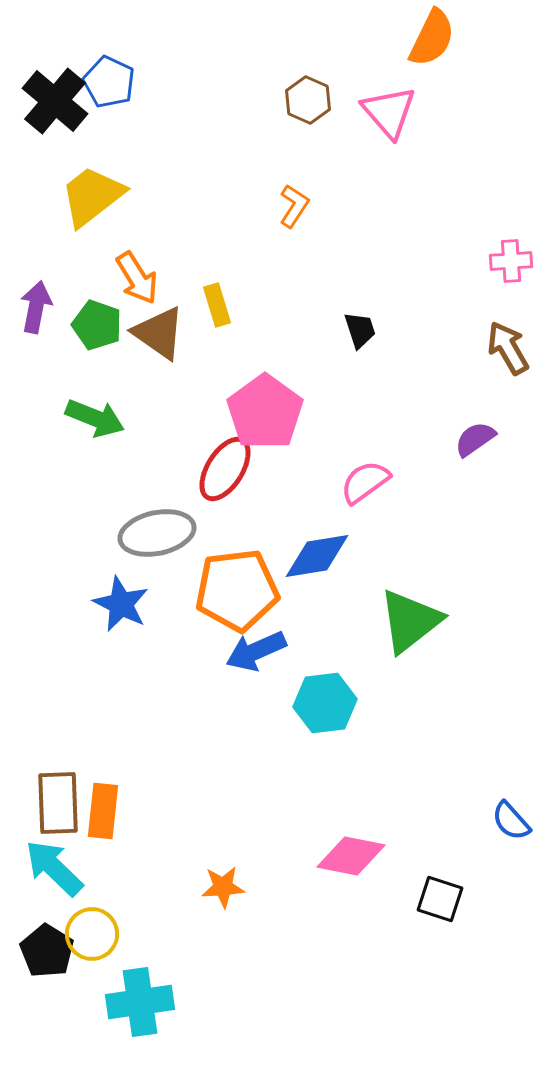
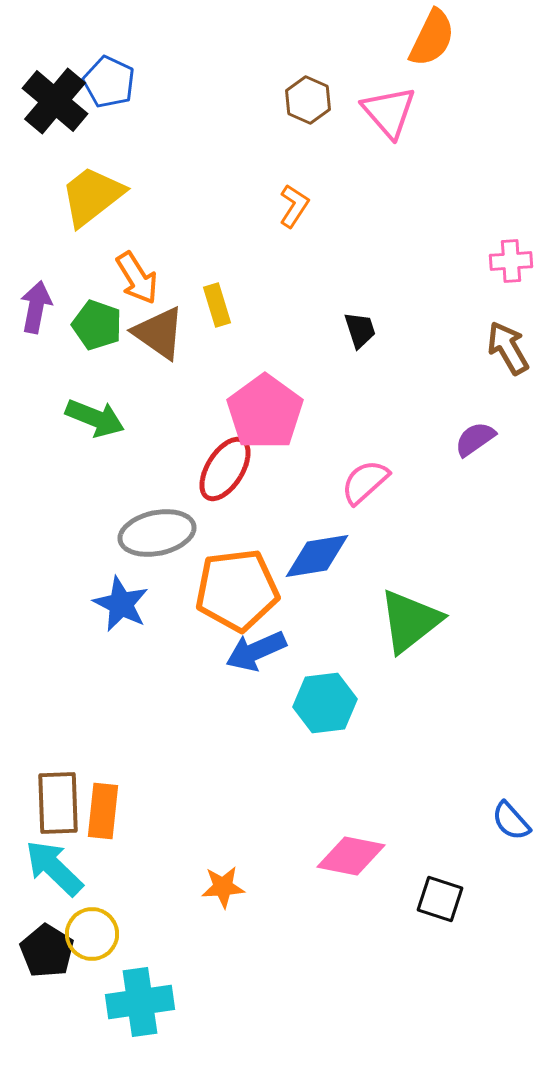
pink semicircle: rotated 6 degrees counterclockwise
